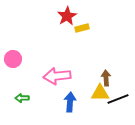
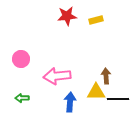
red star: rotated 24 degrees clockwise
yellow rectangle: moved 14 px right, 8 px up
pink circle: moved 8 px right
brown arrow: moved 2 px up
yellow triangle: moved 4 px left, 1 px up
black line: rotated 20 degrees clockwise
